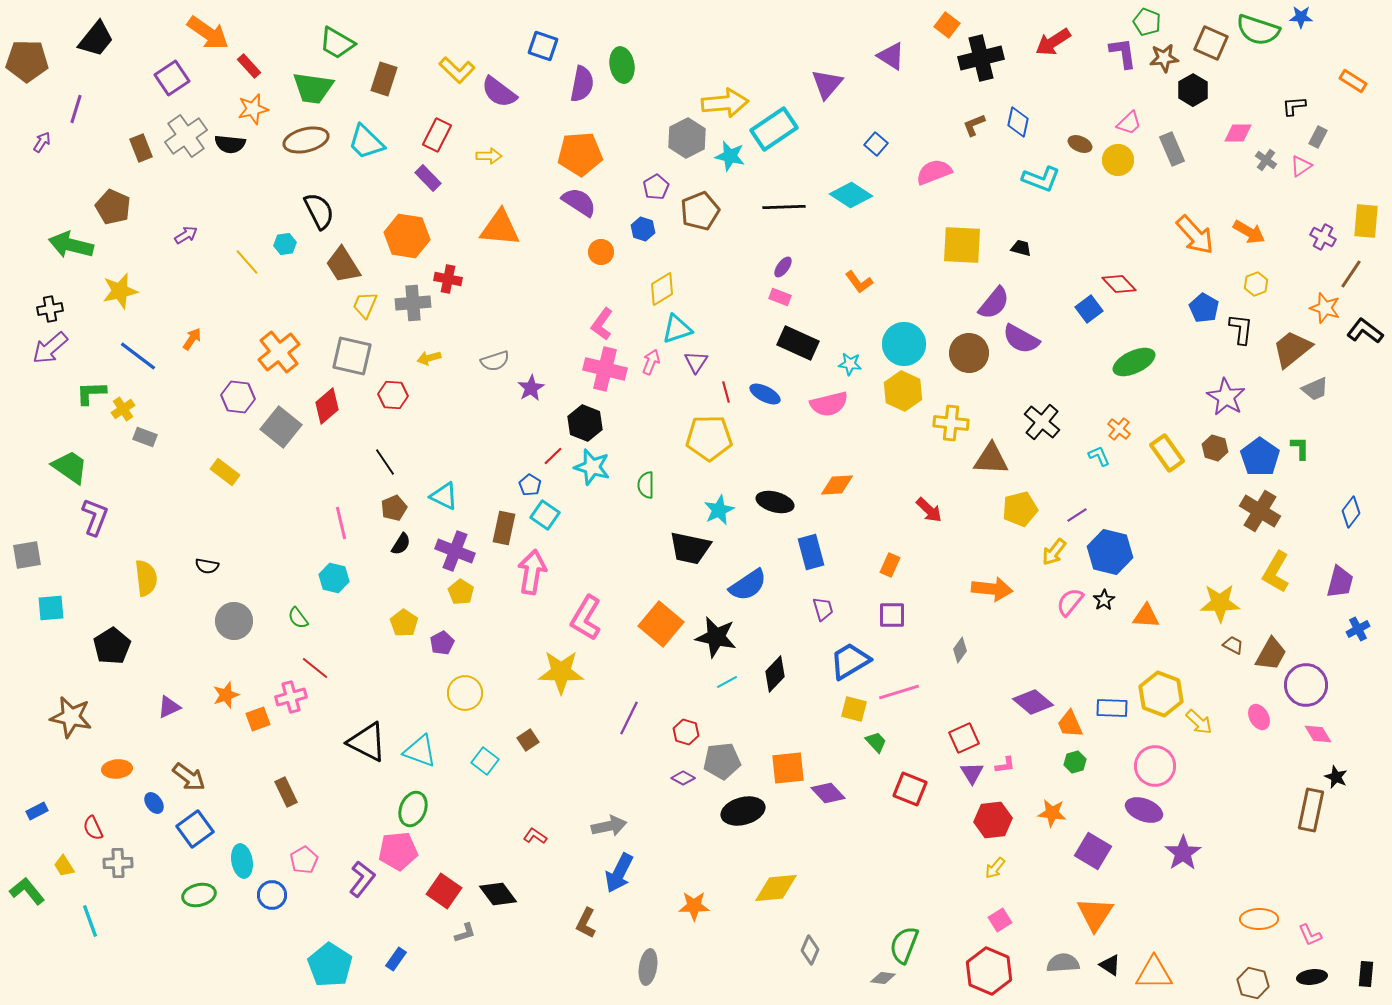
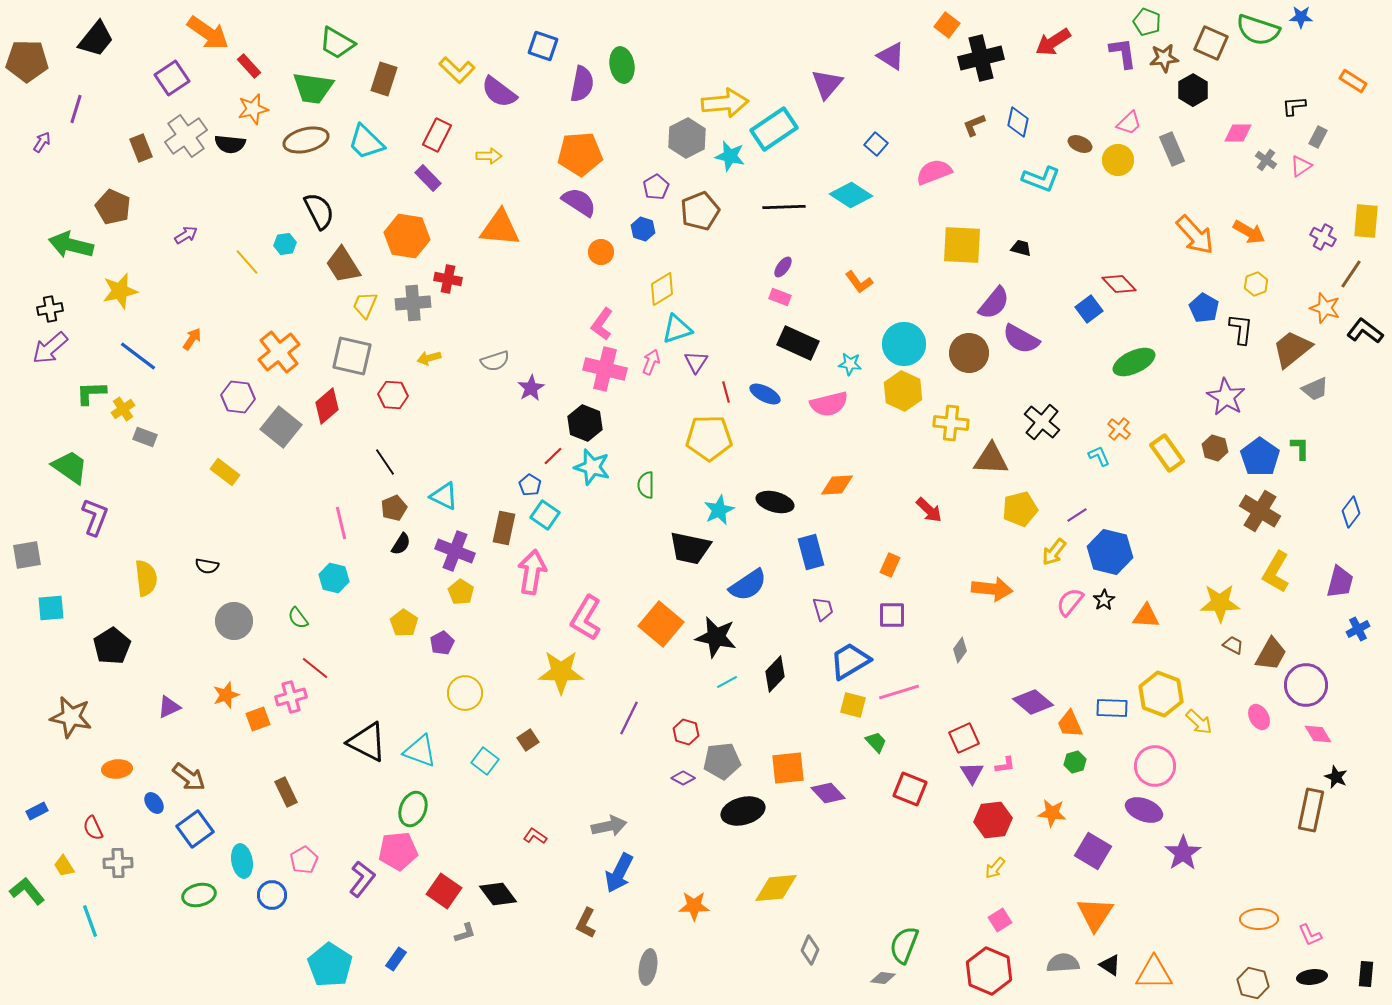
yellow square at (854, 709): moved 1 px left, 4 px up
